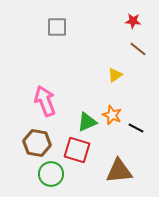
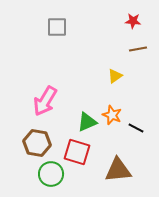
brown line: rotated 48 degrees counterclockwise
yellow triangle: moved 1 px down
pink arrow: rotated 128 degrees counterclockwise
red square: moved 2 px down
brown triangle: moved 1 px left, 1 px up
